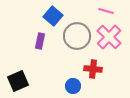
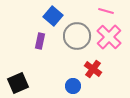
red cross: rotated 30 degrees clockwise
black square: moved 2 px down
